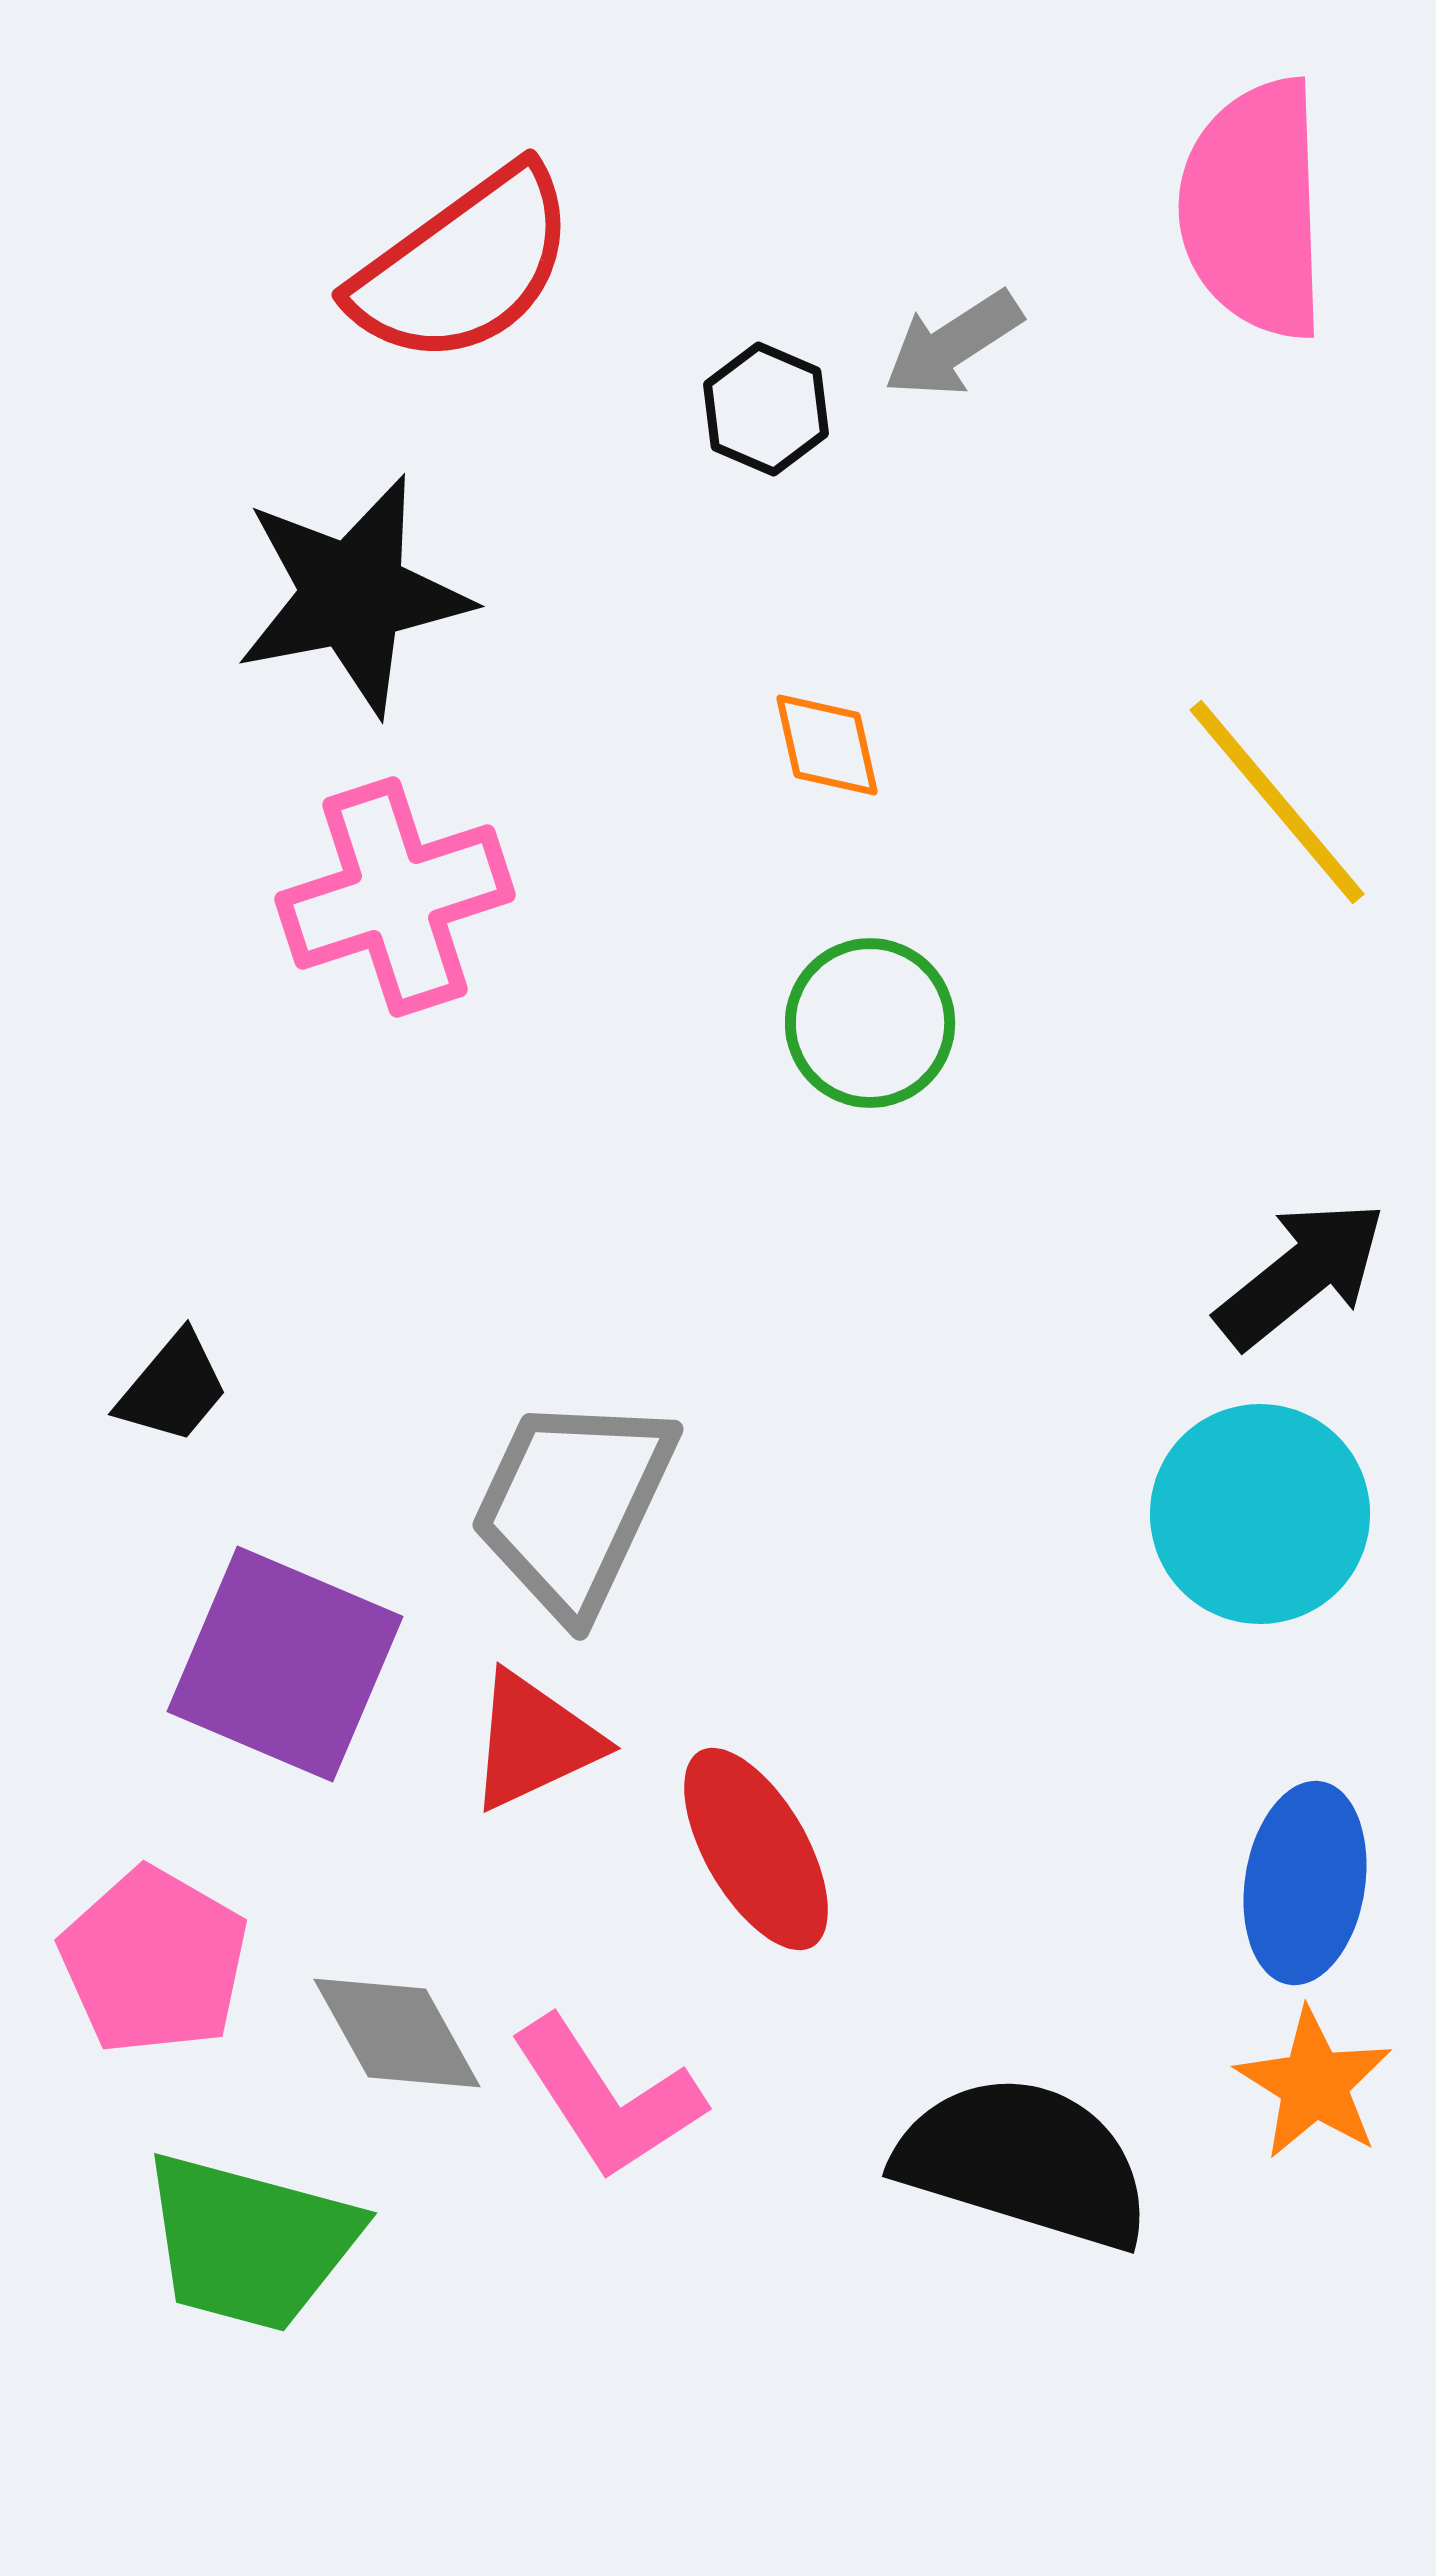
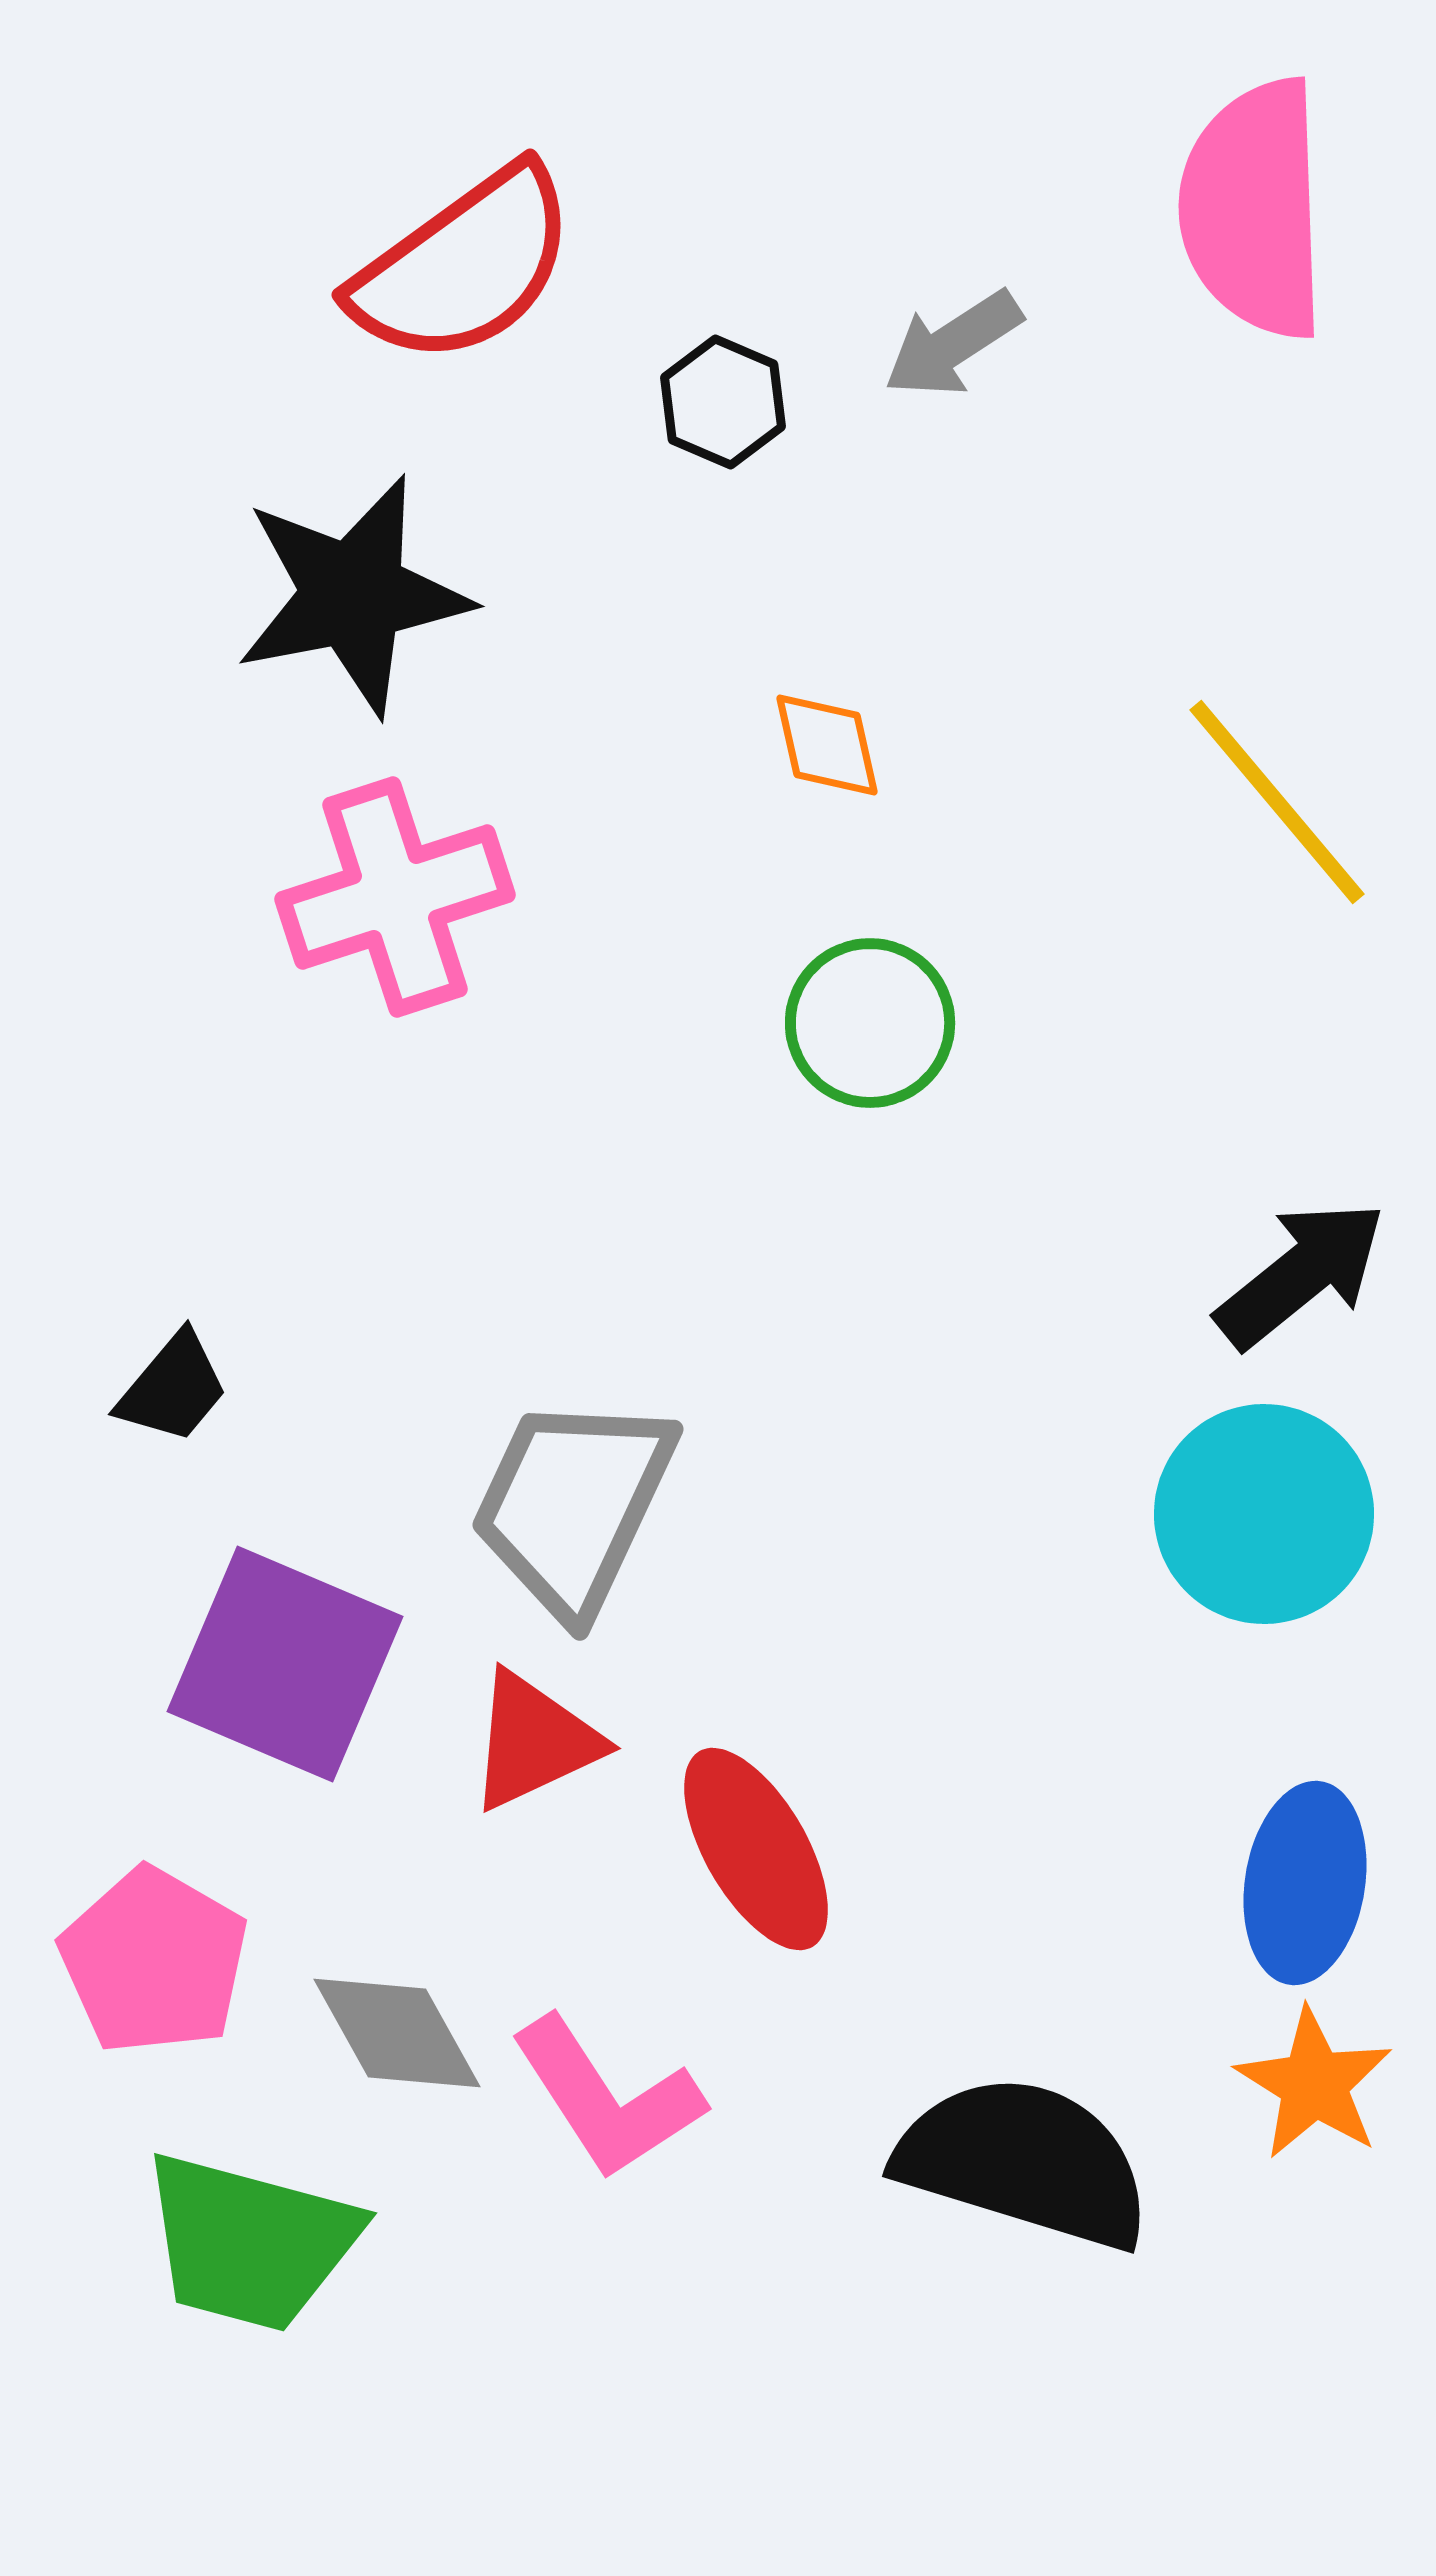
black hexagon: moved 43 px left, 7 px up
cyan circle: moved 4 px right
